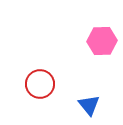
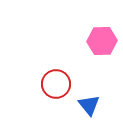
red circle: moved 16 px right
